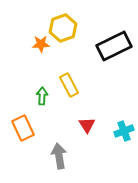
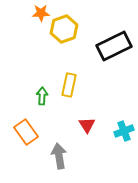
yellow hexagon: moved 1 px right, 1 px down
orange star: moved 31 px up
yellow rectangle: rotated 40 degrees clockwise
orange rectangle: moved 3 px right, 4 px down; rotated 10 degrees counterclockwise
